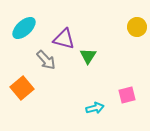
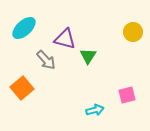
yellow circle: moved 4 px left, 5 px down
purple triangle: moved 1 px right
cyan arrow: moved 2 px down
